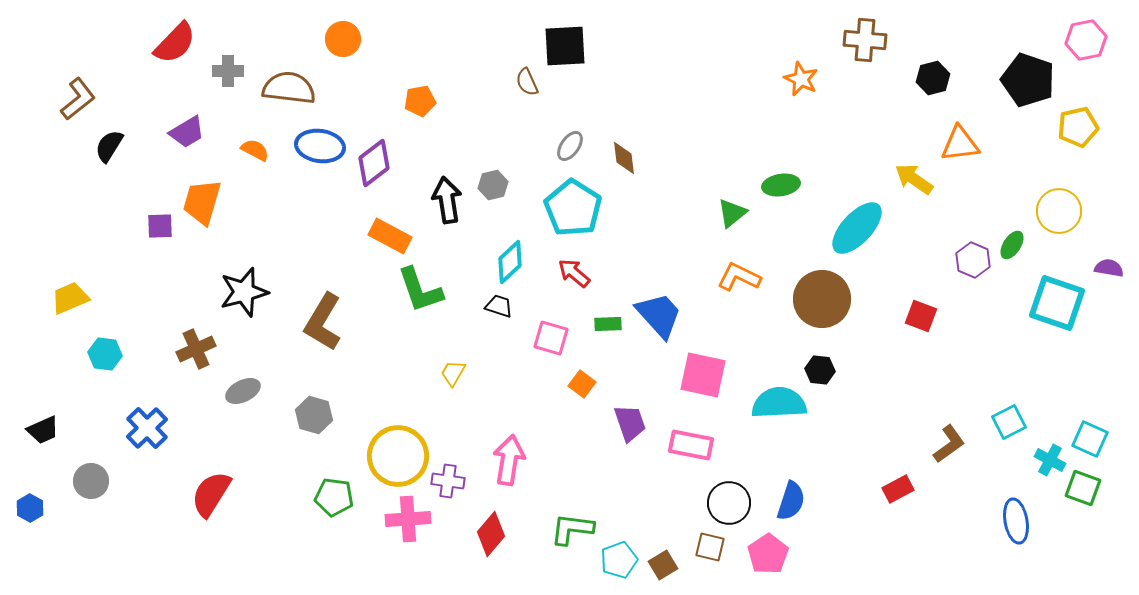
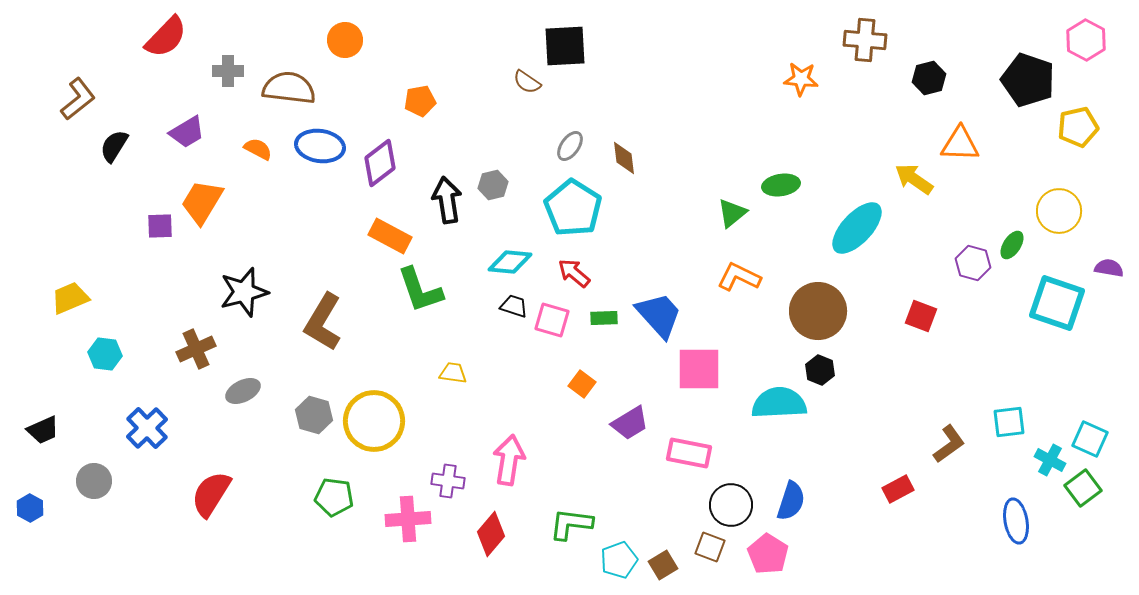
orange circle at (343, 39): moved 2 px right, 1 px down
pink hexagon at (1086, 40): rotated 21 degrees counterclockwise
red semicircle at (175, 43): moved 9 px left, 6 px up
black hexagon at (933, 78): moved 4 px left
orange star at (801, 79): rotated 20 degrees counterclockwise
brown semicircle at (527, 82): rotated 32 degrees counterclockwise
orange triangle at (960, 144): rotated 9 degrees clockwise
black semicircle at (109, 146): moved 5 px right
orange semicircle at (255, 150): moved 3 px right, 1 px up
purple diamond at (374, 163): moved 6 px right
orange trapezoid at (202, 202): rotated 15 degrees clockwise
purple hexagon at (973, 260): moved 3 px down; rotated 8 degrees counterclockwise
cyan diamond at (510, 262): rotated 48 degrees clockwise
brown circle at (822, 299): moved 4 px left, 12 px down
black trapezoid at (499, 306): moved 15 px right
green rectangle at (608, 324): moved 4 px left, 6 px up
pink square at (551, 338): moved 1 px right, 18 px up
black hexagon at (820, 370): rotated 16 degrees clockwise
yellow trapezoid at (453, 373): rotated 68 degrees clockwise
pink square at (703, 375): moved 4 px left, 6 px up; rotated 12 degrees counterclockwise
cyan square at (1009, 422): rotated 20 degrees clockwise
purple trapezoid at (630, 423): rotated 78 degrees clockwise
pink rectangle at (691, 445): moved 2 px left, 8 px down
yellow circle at (398, 456): moved 24 px left, 35 px up
gray circle at (91, 481): moved 3 px right
green square at (1083, 488): rotated 33 degrees clockwise
black circle at (729, 503): moved 2 px right, 2 px down
green L-shape at (572, 529): moved 1 px left, 5 px up
brown square at (710, 547): rotated 8 degrees clockwise
pink pentagon at (768, 554): rotated 6 degrees counterclockwise
